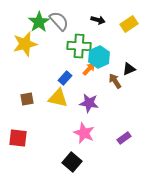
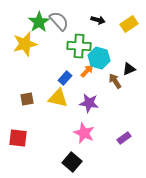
cyan hexagon: moved 1 px down; rotated 20 degrees counterclockwise
orange arrow: moved 2 px left, 2 px down
